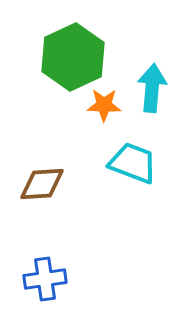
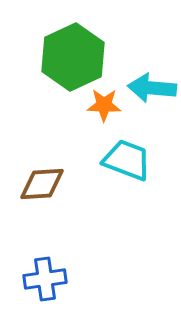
cyan arrow: rotated 90 degrees counterclockwise
cyan trapezoid: moved 6 px left, 3 px up
